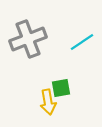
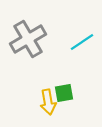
gray cross: rotated 9 degrees counterclockwise
green square: moved 3 px right, 5 px down
